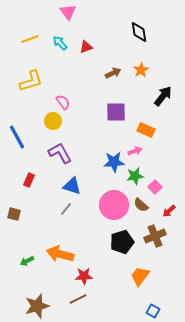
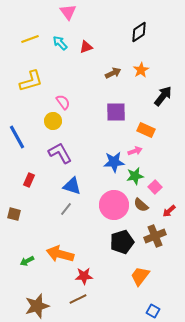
black diamond: rotated 65 degrees clockwise
